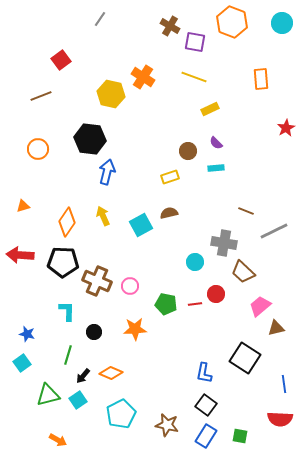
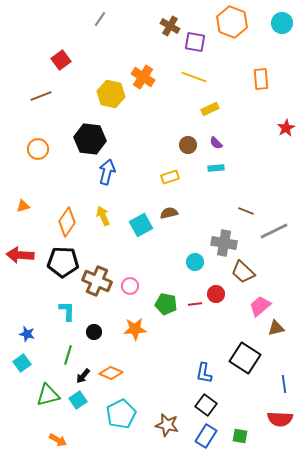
brown circle at (188, 151): moved 6 px up
